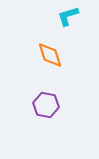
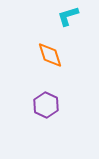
purple hexagon: rotated 15 degrees clockwise
